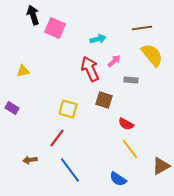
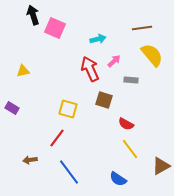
blue line: moved 1 px left, 2 px down
